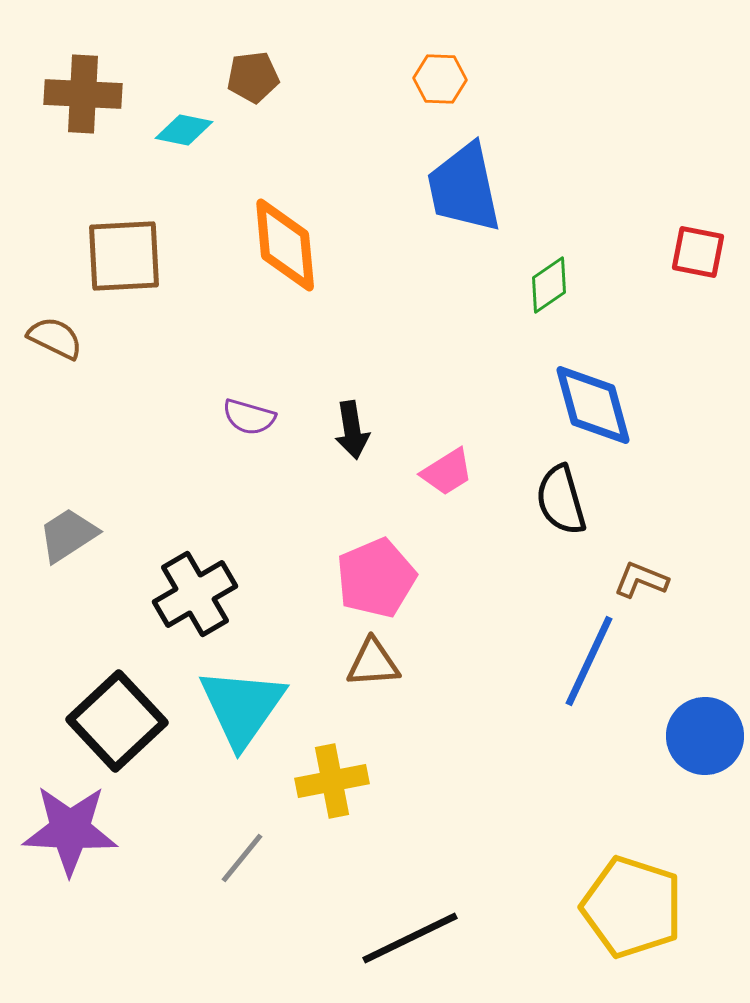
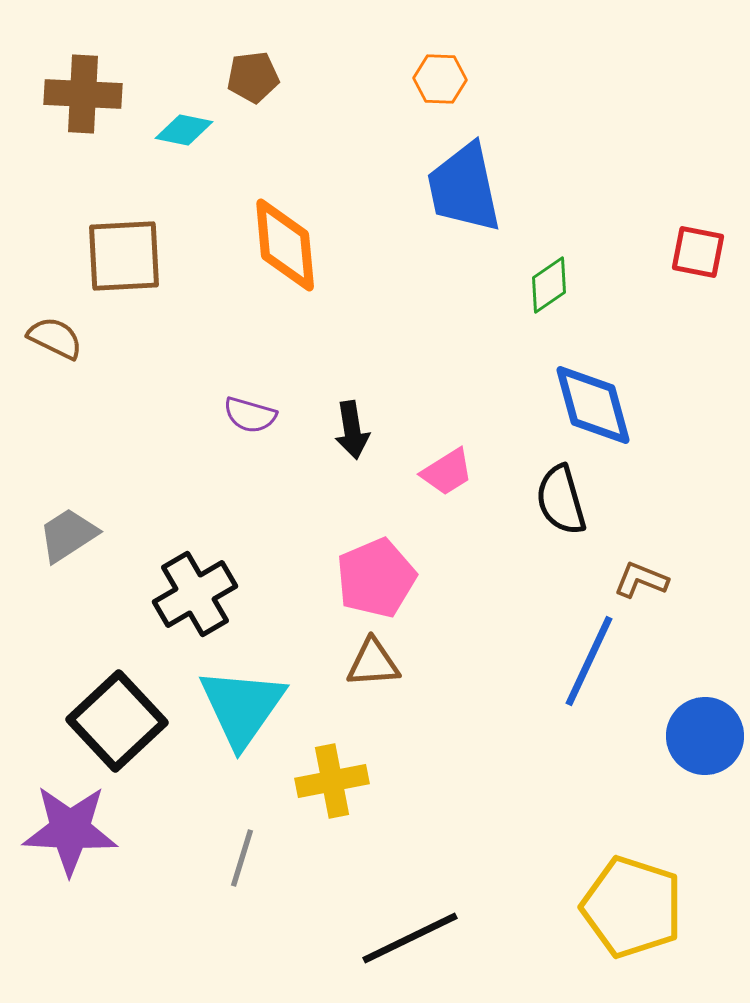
purple semicircle: moved 1 px right, 2 px up
gray line: rotated 22 degrees counterclockwise
